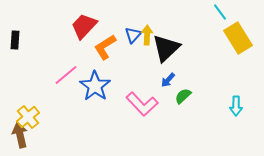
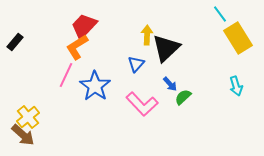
cyan line: moved 2 px down
blue triangle: moved 3 px right, 29 px down
black rectangle: moved 2 px down; rotated 36 degrees clockwise
orange L-shape: moved 28 px left
pink line: rotated 25 degrees counterclockwise
blue arrow: moved 2 px right, 4 px down; rotated 84 degrees counterclockwise
green semicircle: moved 1 px down
cyan arrow: moved 20 px up; rotated 18 degrees counterclockwise
brown arrow: moved 3 px right; rotated 145 degrees clockwise
